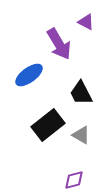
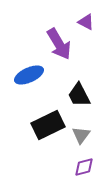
blue ellipse: rotated 12 degrees clockwise
black trapezoid: moved 2 px left, 2 px down
black rectangle: rotated 12 degrees clockwise
gray triangle: rotated 36 degrees clockwise
purple diamond: moved 10 px right, 13 px up
